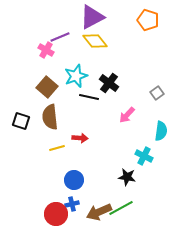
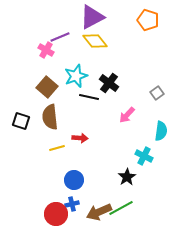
black star: rotated 30 degrees clockwise
